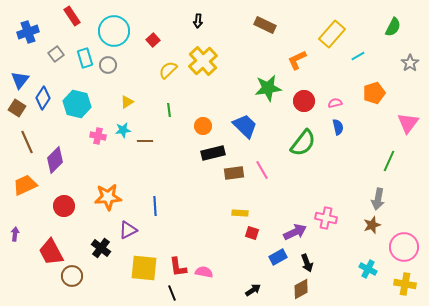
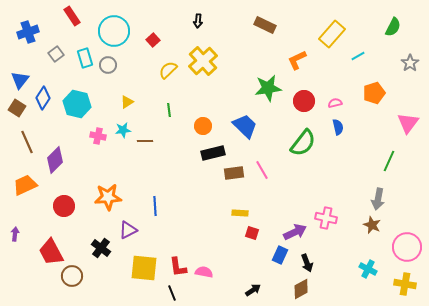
brown star at (372, 225): rotated 30 degrees counterclockwise
pink circle at (404, 247): moved 3 px right
blue rectangle at (278, 257): moved 2 px right, 2 px up; rotated 36 degrees counterclockwise
